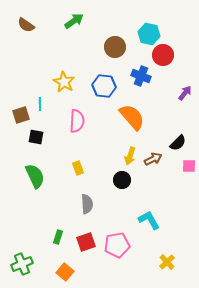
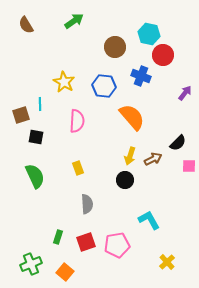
brown semicircle: rotated 24 degrees clockwise
black circle: moved 3 px right
green cross: moved 9 px right
